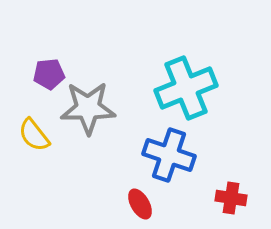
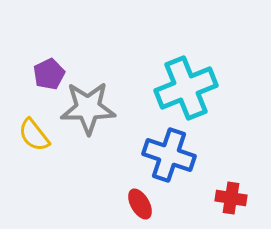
purple pentagon: rotated 20 degrees counterclockwise
